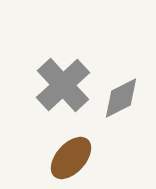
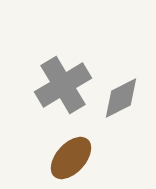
gray cross: rotated 12 degrees clockwise
